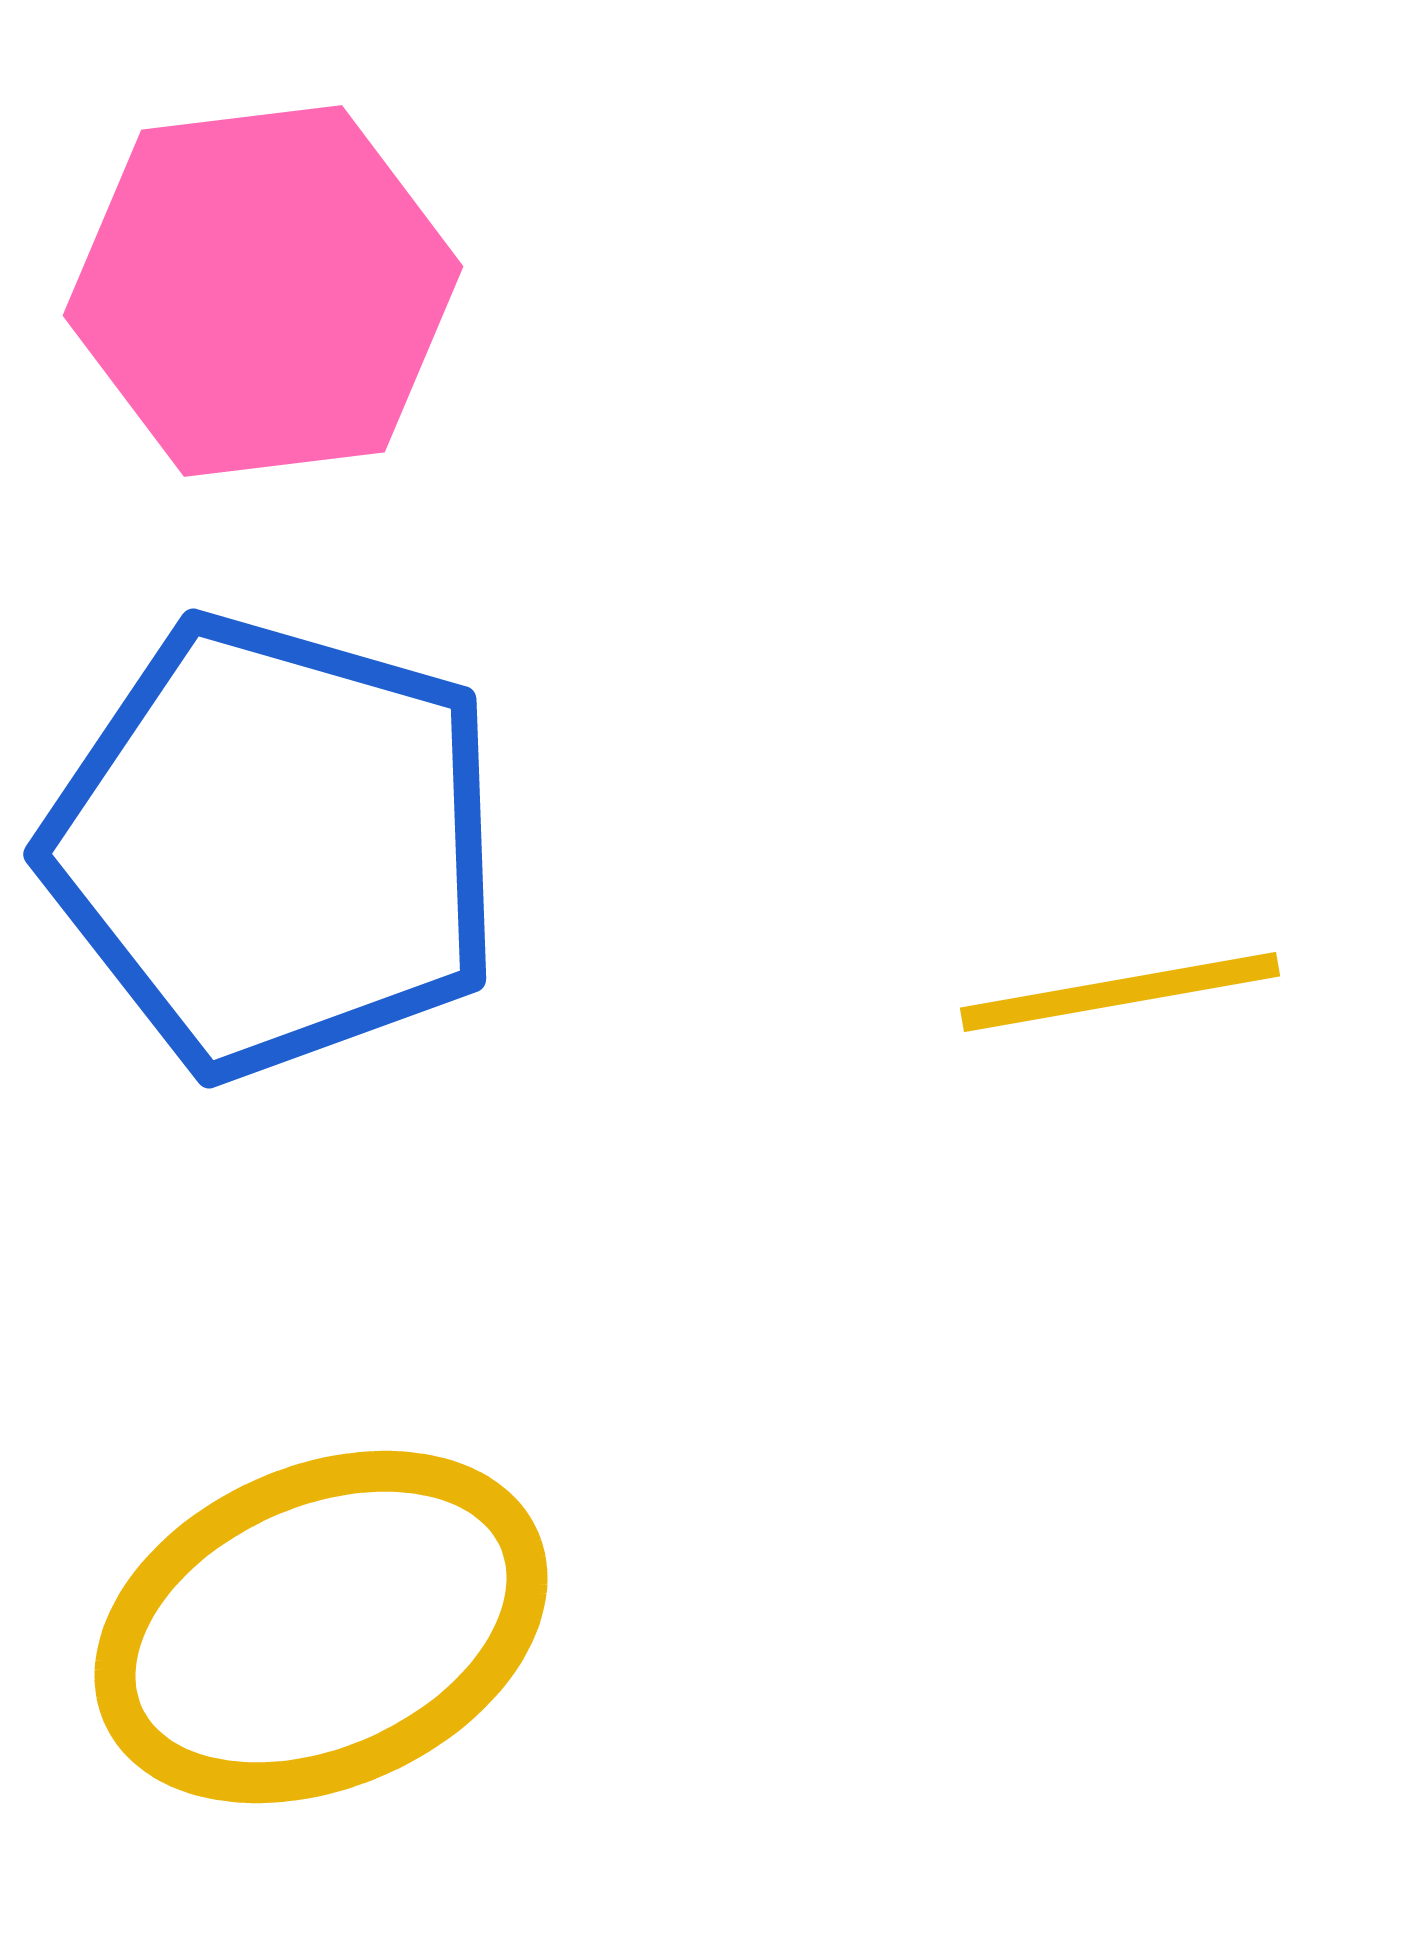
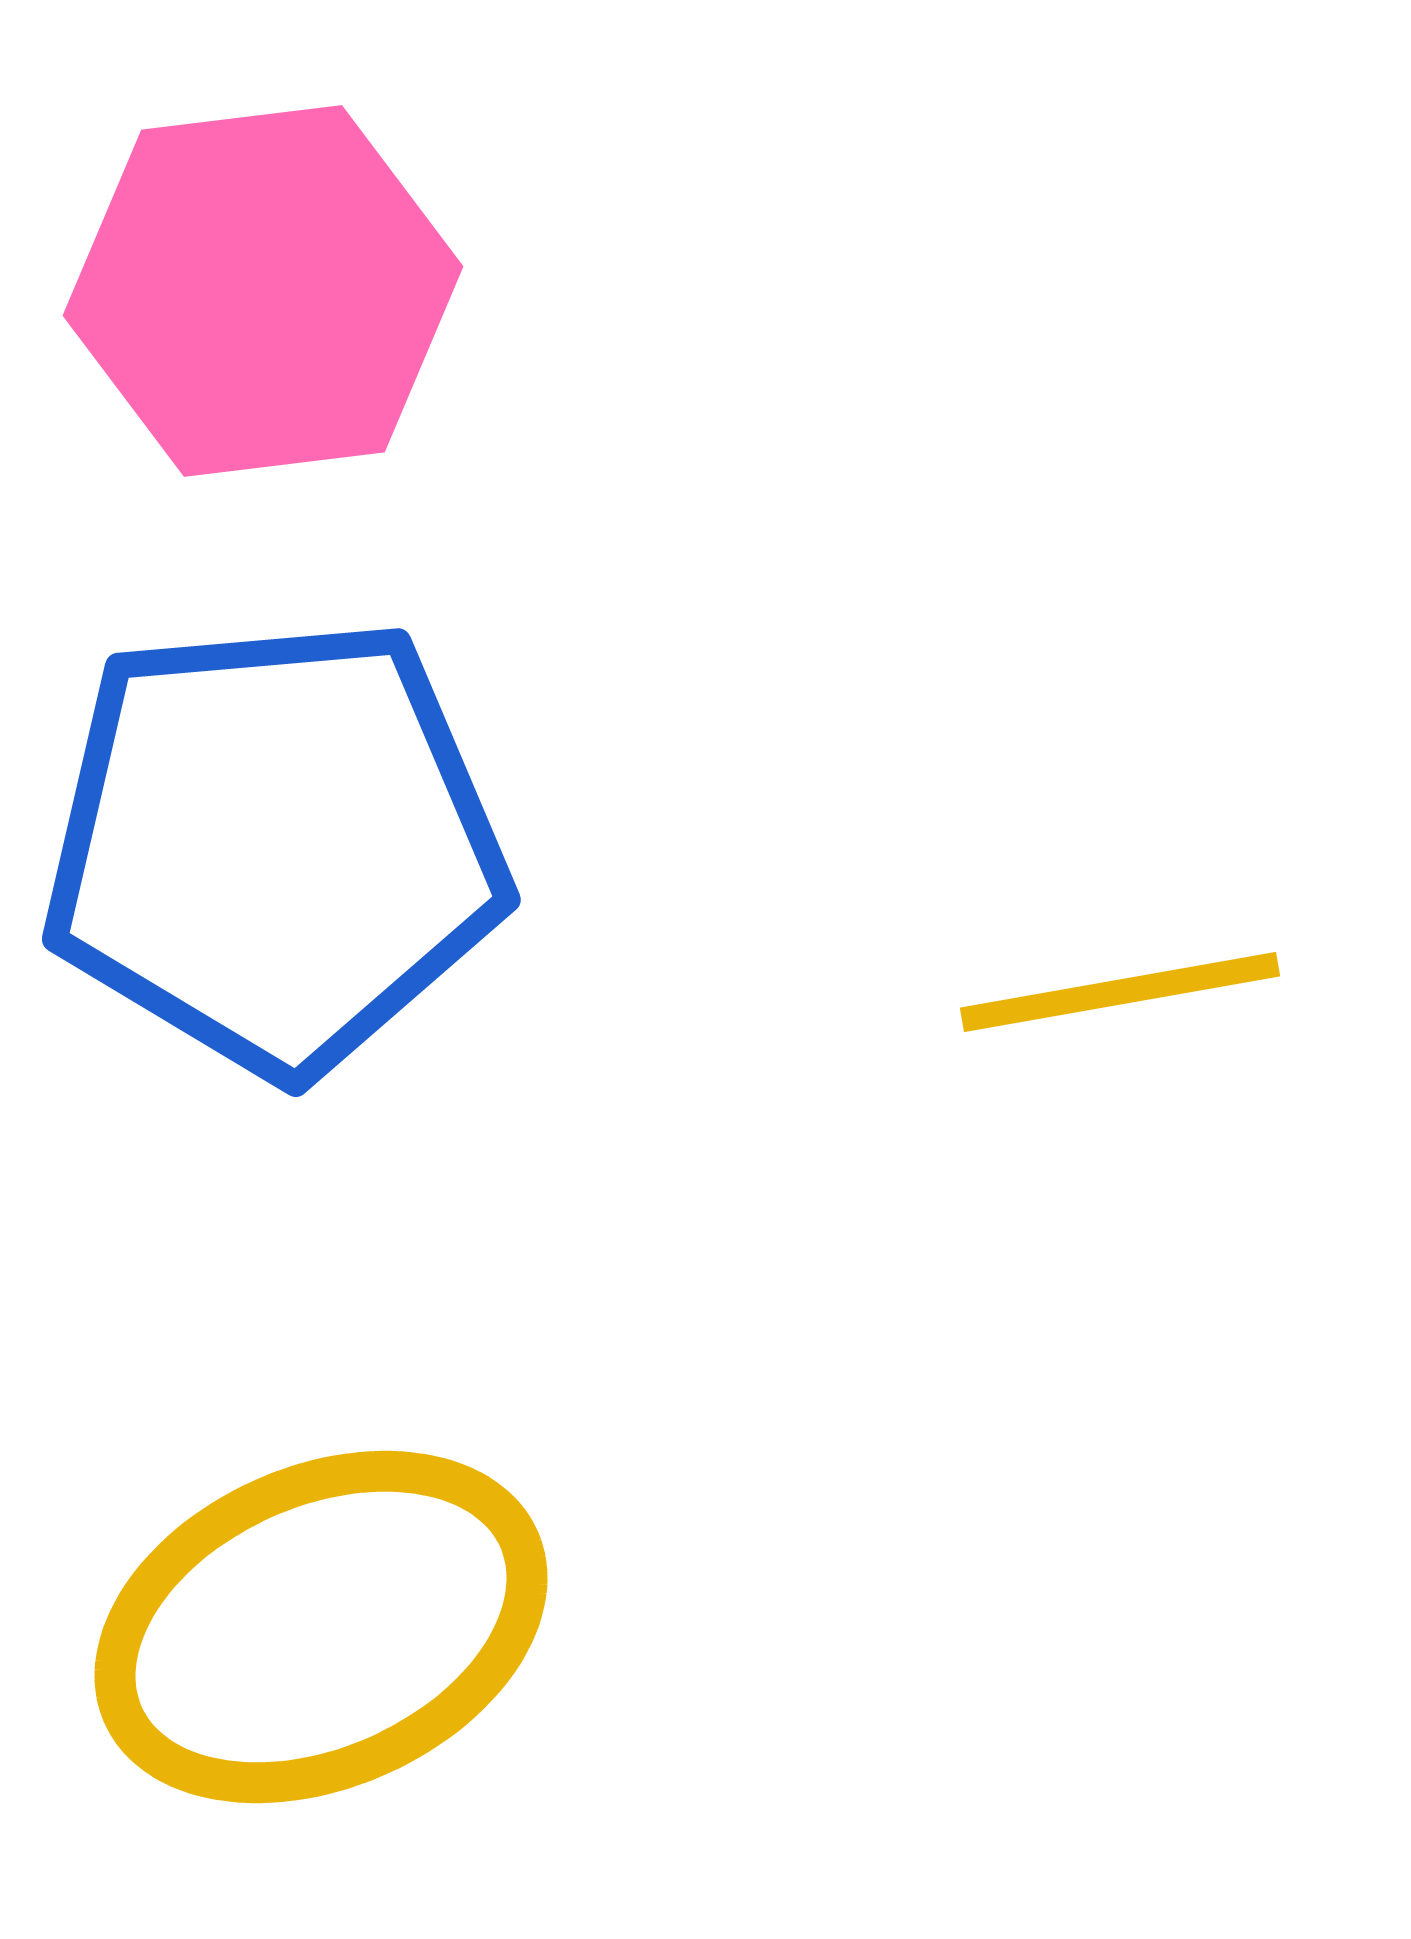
blue pentagon: rotated 21 degrees counterclockwise
